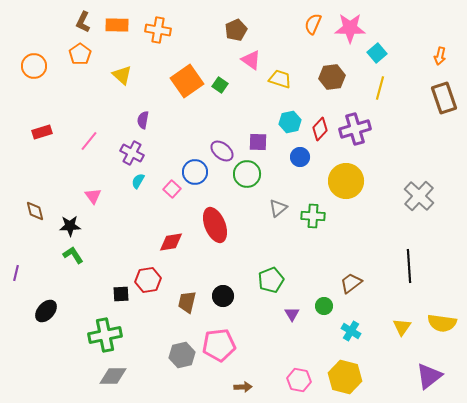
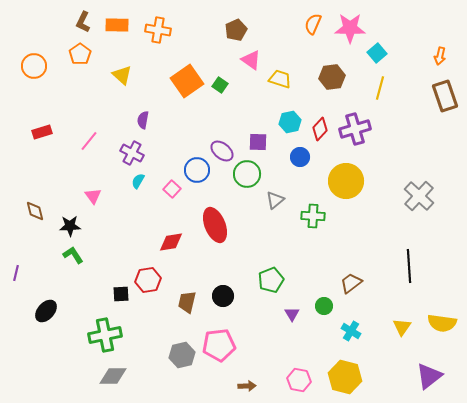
brown rectangle at (444, 98): moved 1 px right, 2 px up
blue circle at (195, 172): moved 2 px right, 2 px up
gray triangle at (278, 208): moved 3 px left, 8 px up
brown arrow at (243, 387): moved 4 px right, 1 px up
